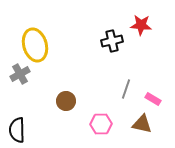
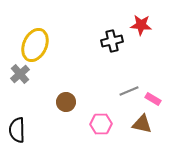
yellow ellipse: rotated 40 degrees clockwise
gray cross: rotated 12 degrees counterclockwise
gray line: moved 3 px right, 2 px down; rotated 48 degrees clockwise
brown circle: moved 1 px down
